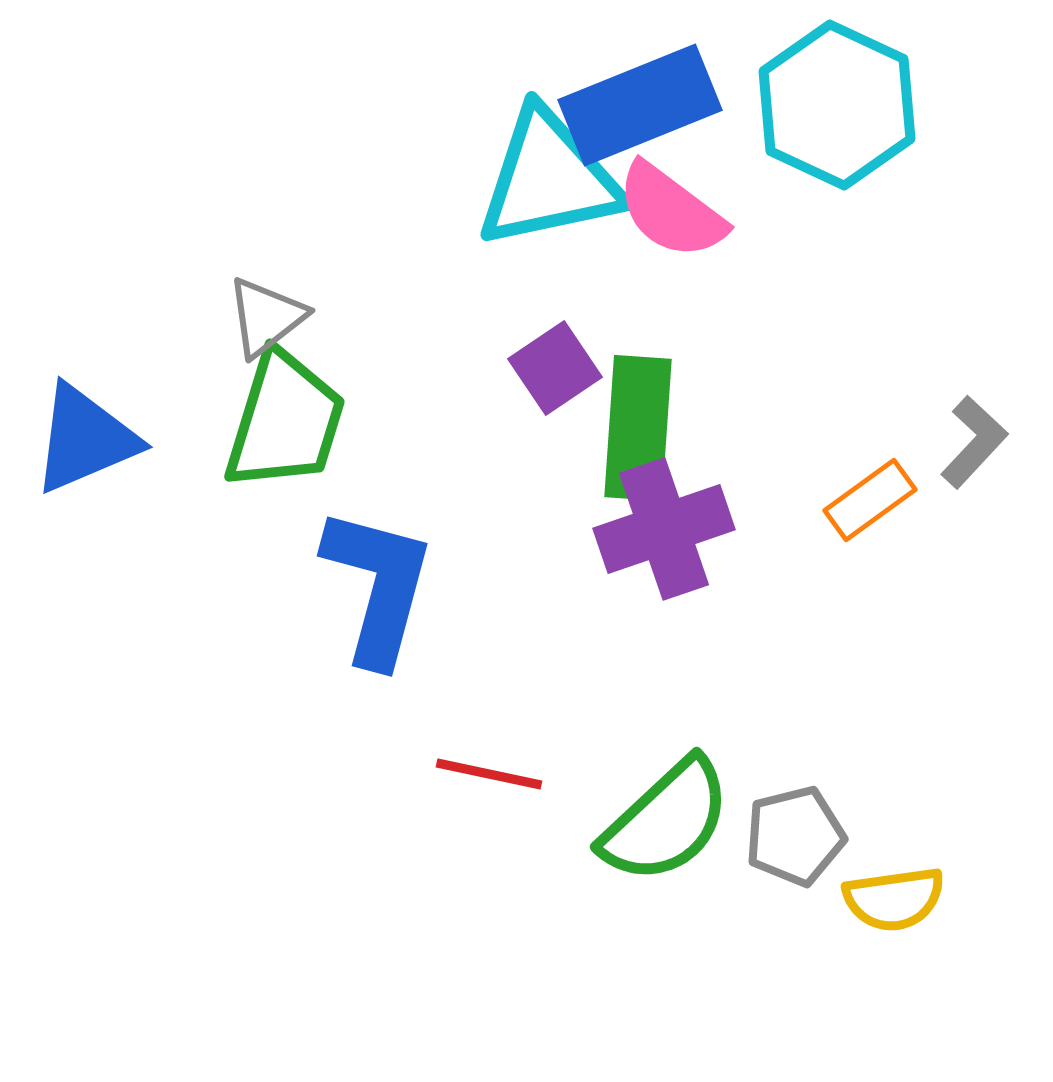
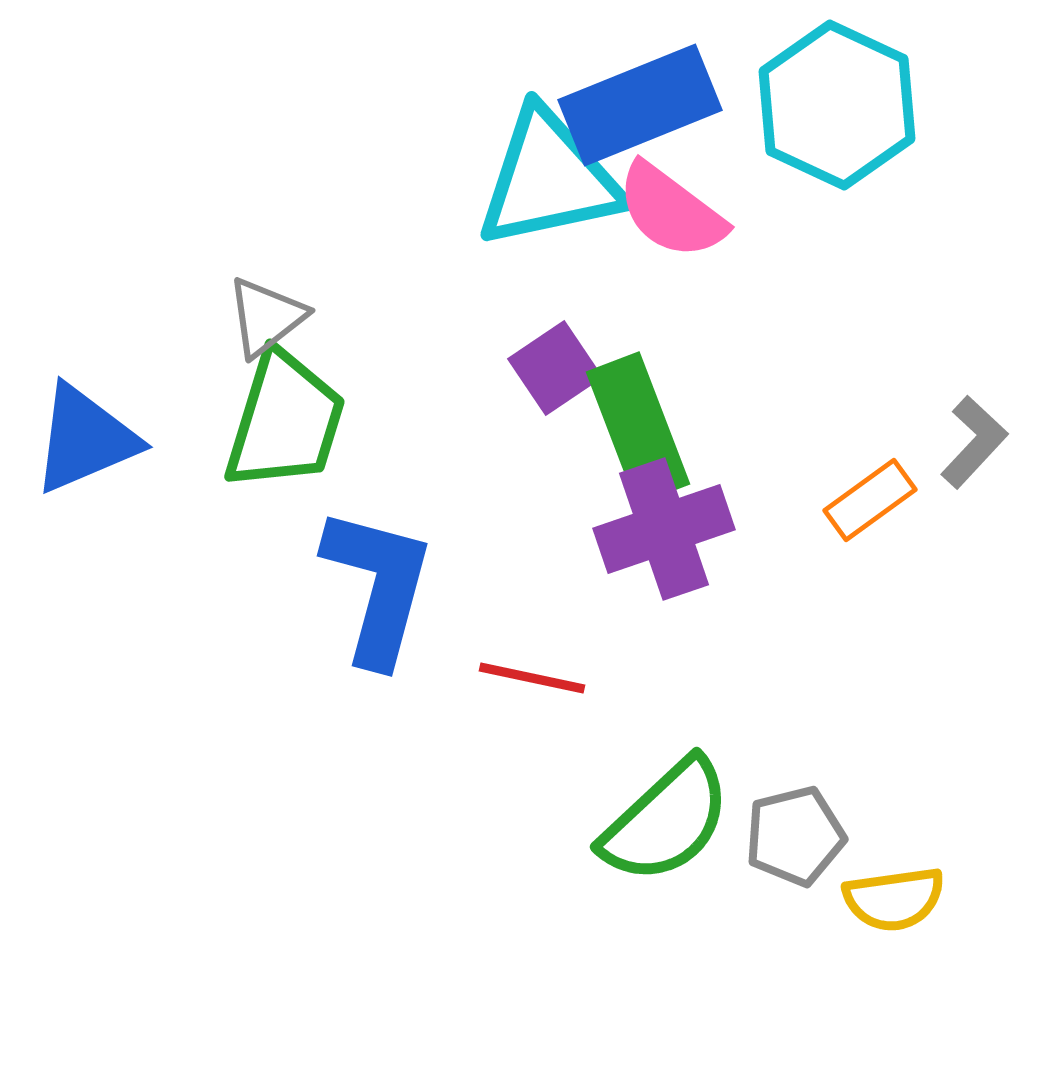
green rectangle: rotated 25 degrees counterclockwise
red line: moved 43 px right, 96 px up
